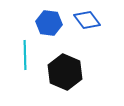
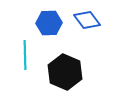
blue hexagon: rotated 10 degrees counterclockwise
